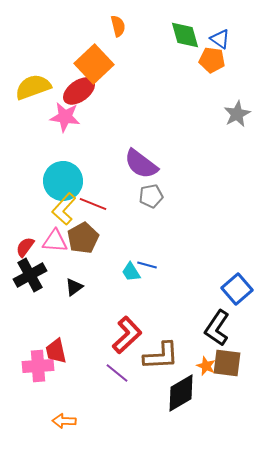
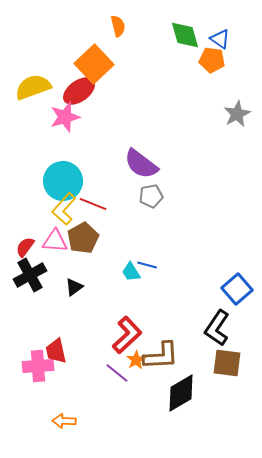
pink star: rotated 24 degrees counterclockwise
orange star: moved 70 px left, 6 px up; rotated 18 degrees clockwise
